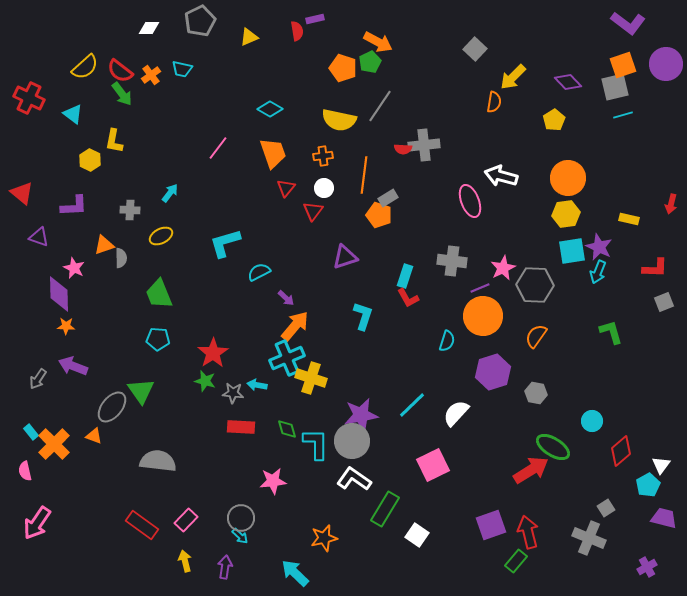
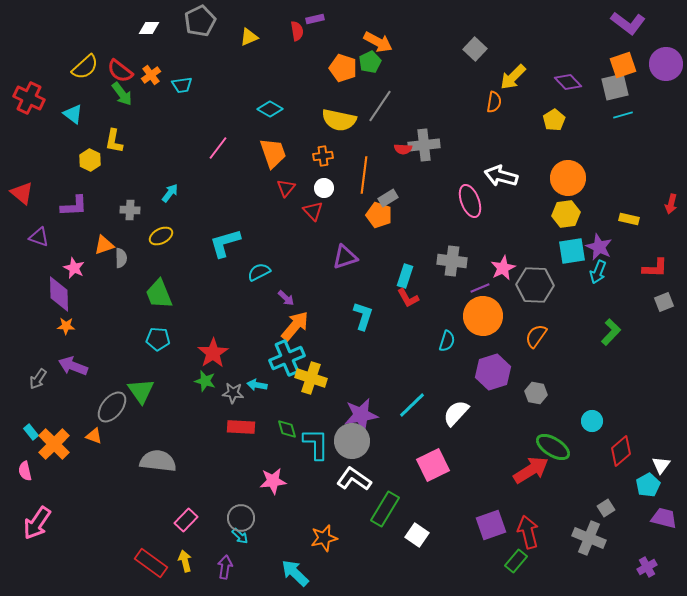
cyan trapezoid at (182, 69): moved 16 px down; rotated 20 degrees counterclockwise
red triangle at (313, 211): rotated 20 degrees counterclockwise
green L-shape at (611, 332): rotated 60 degrees clockwise
red rectangle at (142, 525): moved 9 px right, 38 px down
